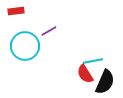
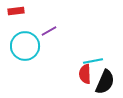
red semicircle: rotated 30 degrees clockwise
